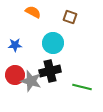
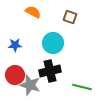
gray star: moved 1 px left, 4 px down
